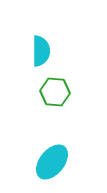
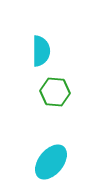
cyan ellipse: moved 1 px left
